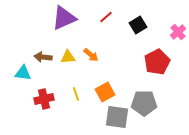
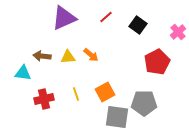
black square: rotated 24 degrees counterclockwise
brown arrow: moved 1 px left, 1 px up
